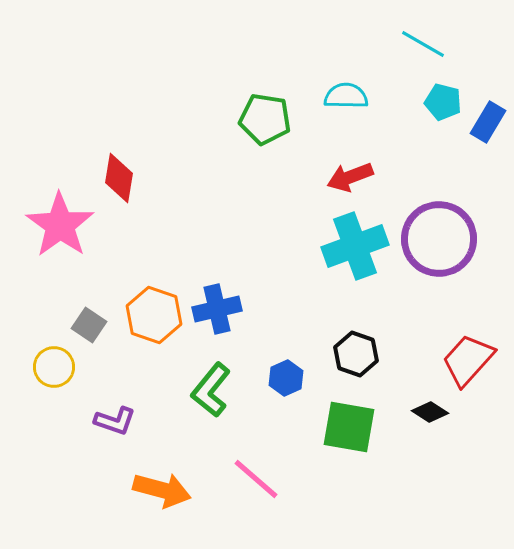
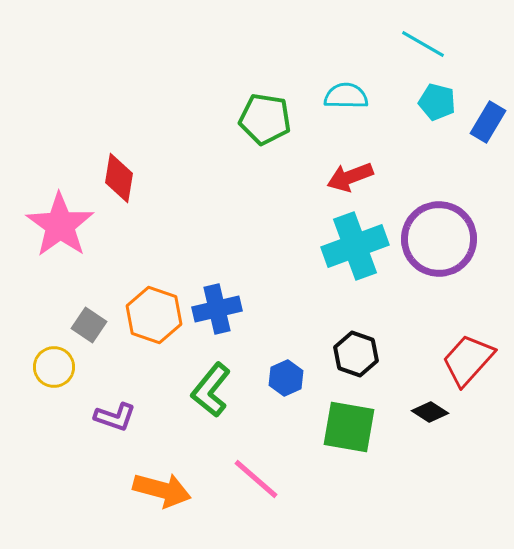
cyan pentagon: moved 6 px left
purple L-shape: moved 4 px up
